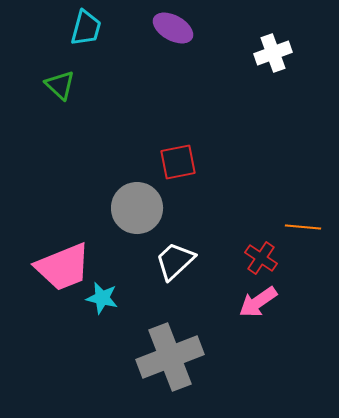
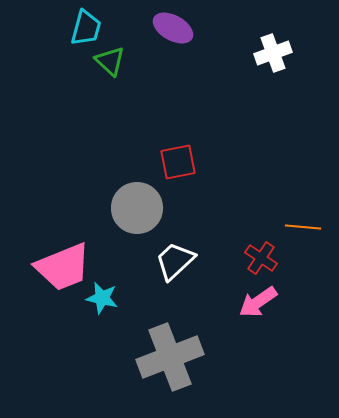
green triangle: moved 50 px right, 24 px up
